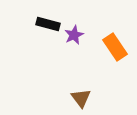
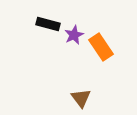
orange rectangle: moved 14 px left
